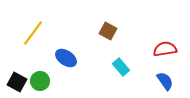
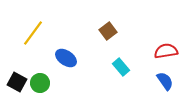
brown square: rotated 24 degrees clockwise
red semicircle: moved 1 px right, 2 px down
green circle: moved 2 px down
